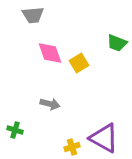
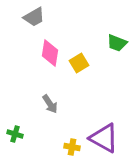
gray trapezoid: moved 1 px right, 2 px down; rotated 25 degrees counterclockwise
pink diamond: rotated 28 degrees clockwise
gray arrow: rotated 42 degrees clockwise
green cross: moved 4 px down
yellow cross: rotated 28 degrees clockwise
